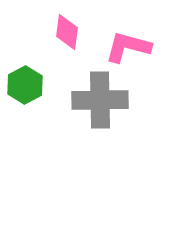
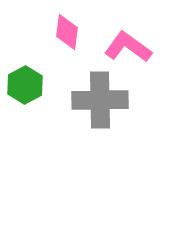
pink L-shape: rotated 21 degrees clockwise
